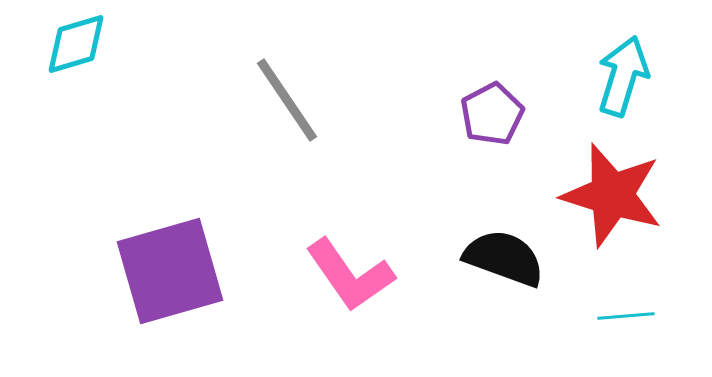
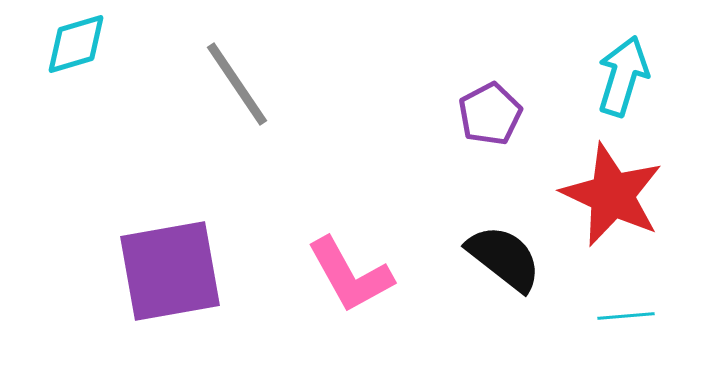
gray line: moved 50 px left, 16 px up
purple pentagon: moved 2 px left
red star: rotated 8 degrees clockwise
black semicircle: rotated 18 degrees clockwise
purple square: rotated 6 degrees clockwise
pink L-shape: rotated 6 degrees clockwise
